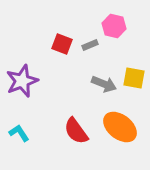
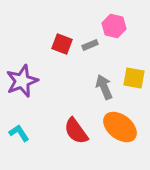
gray arrow: moved 3 px down; rotated 135 degrees counterclockwise
